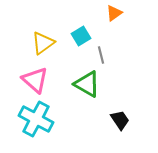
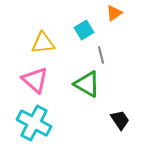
cyan square: moved 3 px right, 6 px up
yellow triangle: rotated 30 degrees clockwise
cyan cross: moved 2 px left, 4 px down
